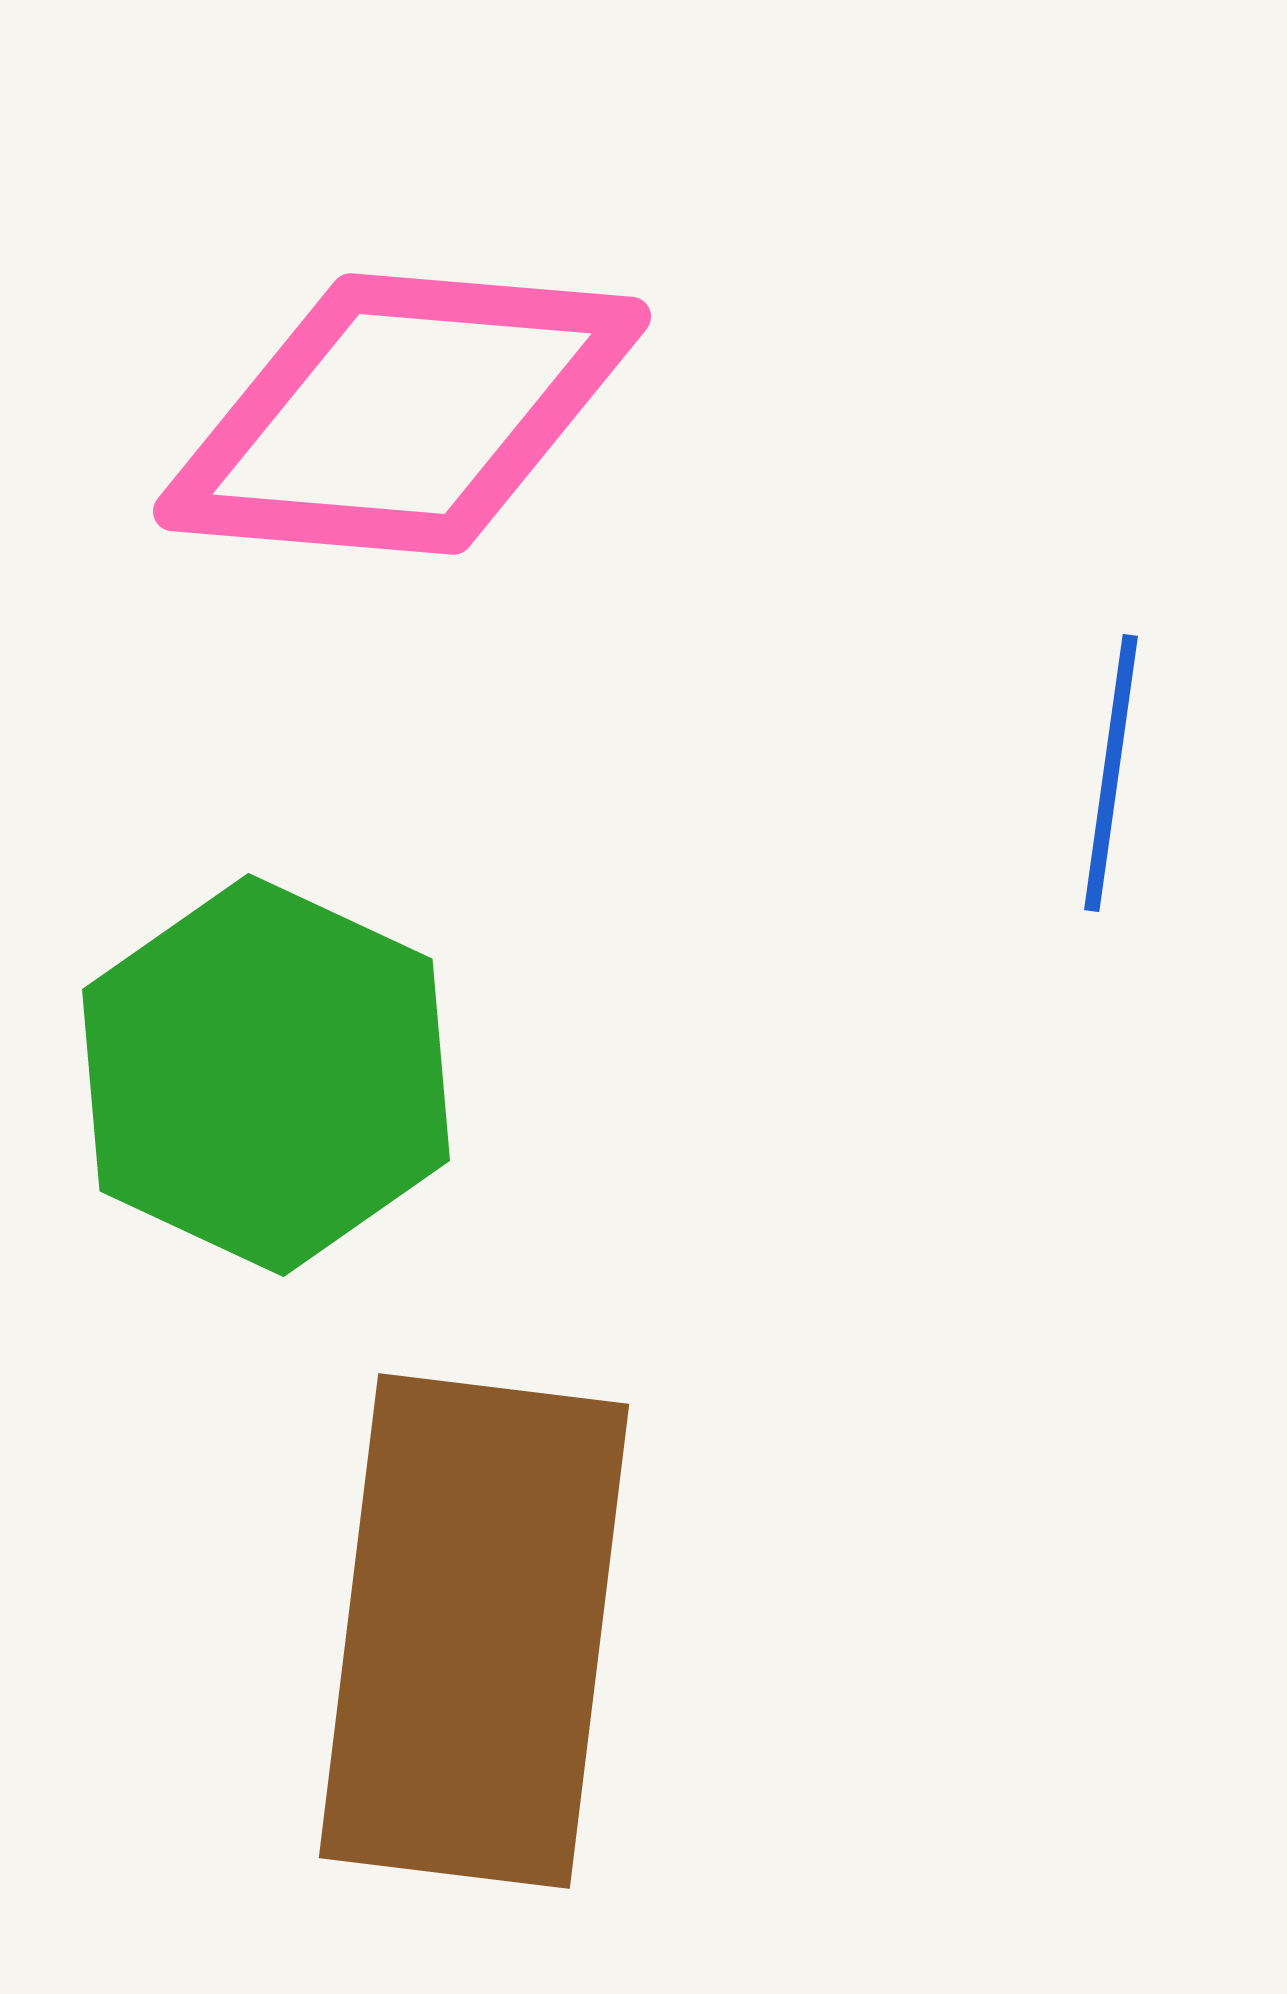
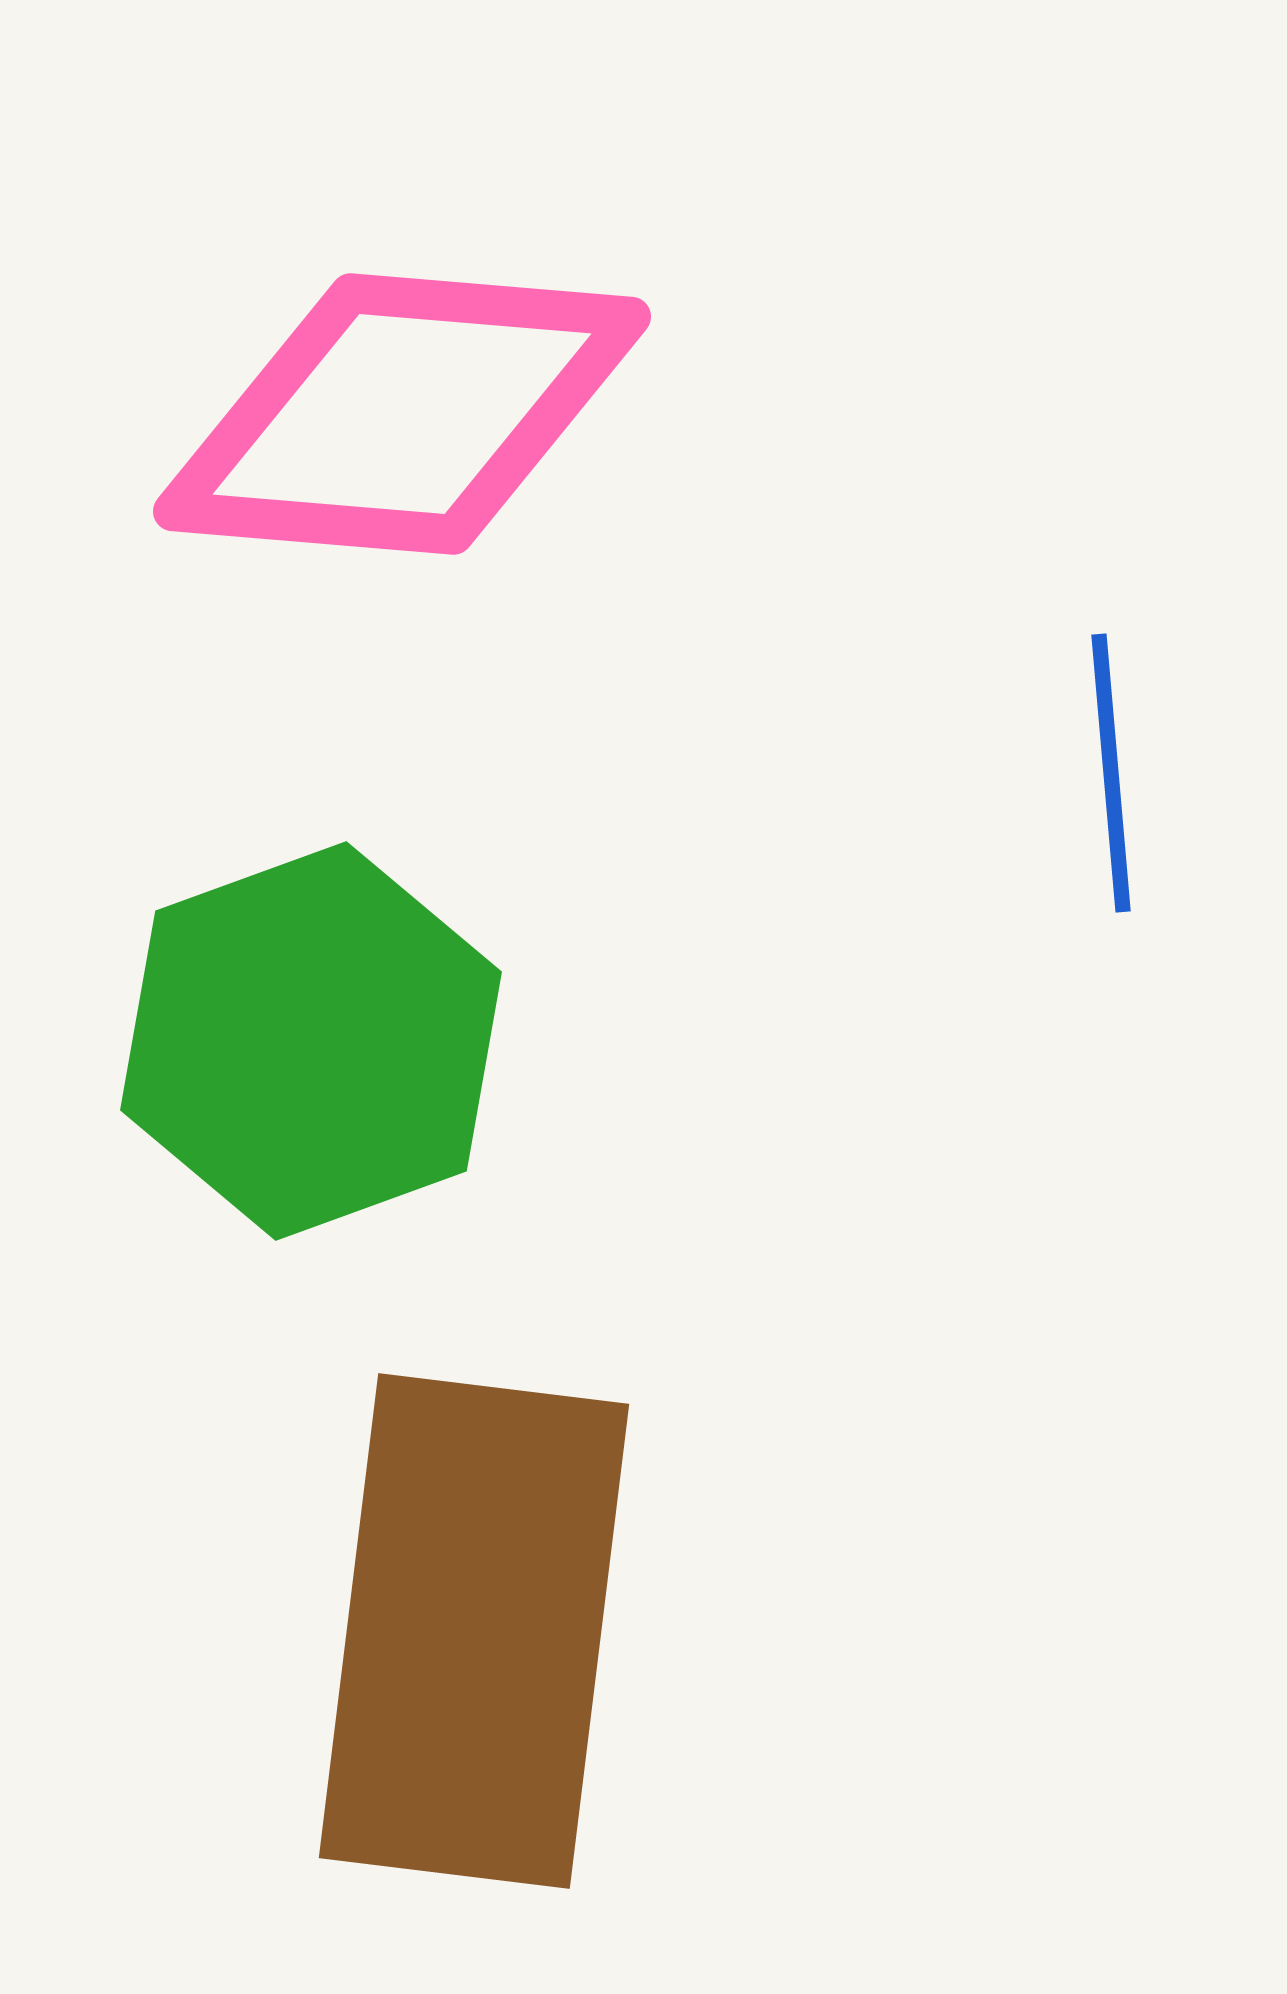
blue line: rotated 13 degrees counterclockwise
green hexagon: moved 45 px right, 34 px up; rotated 15 degrees clockwise
